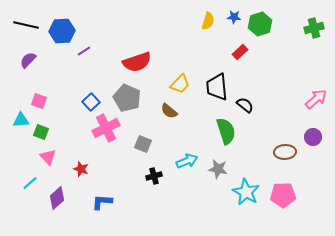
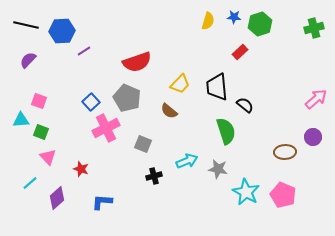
pink pentagon: rotated 25 degrees clockwise
